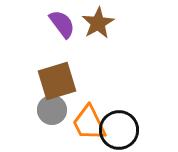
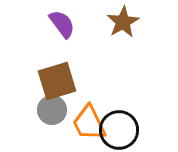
brown star: moved 25 px right, 1 px up
